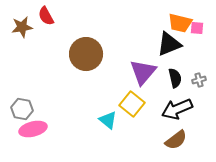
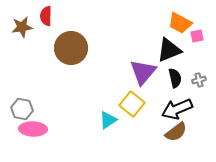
red semicircle: rotated 30 degrees clockwise
orange trapezoid: rotated 15 degrees clockwise
pink square: moved 8 px down; rotated 16 degrees counterclockwise
black triangle: moved 6 px down
brown circle: moved 15 px left, 6 px up
cyan triangle: rotated 48 degrees clockwise
pink ellipse: rotated 16 degrees clockwise
brown semicircle: moved 8 px up
